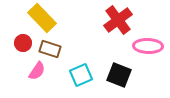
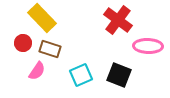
red cross: rotated 16 degrees counterclockwise
